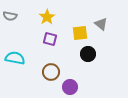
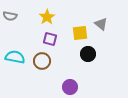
cyan semicircle: moved 1 px up
brown circle: moved 9 px left, 11 px up
